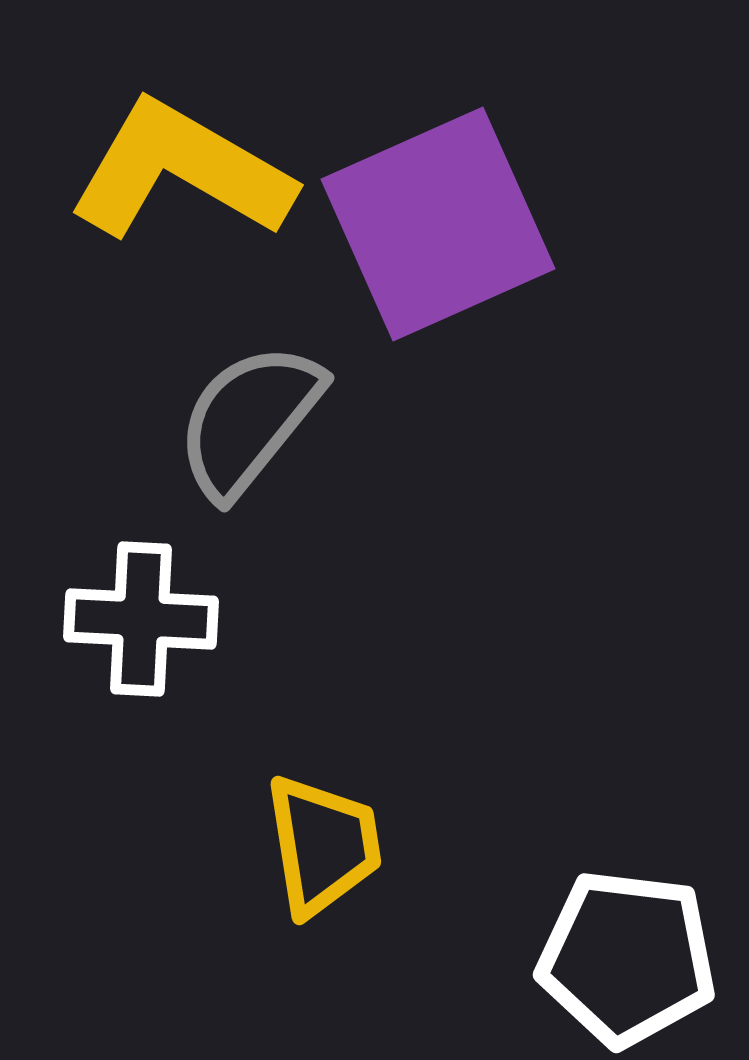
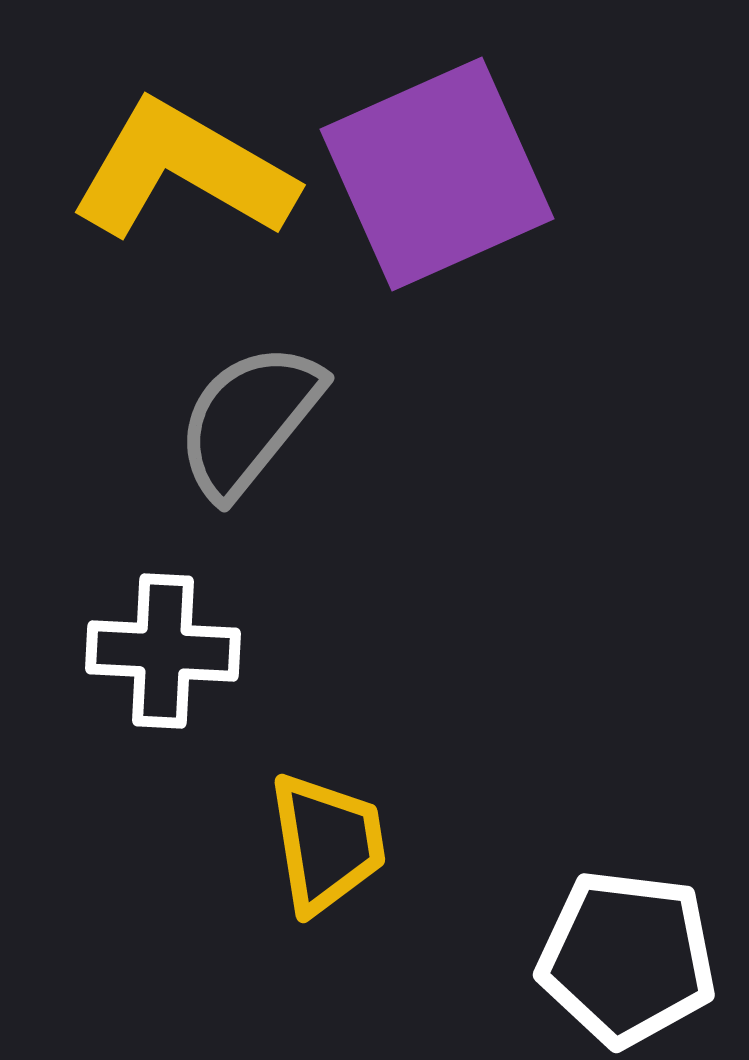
yellow L-shape: moved 2 px right
purple square: moved 1 px left, 50 px up
white cross: moved 22 px right, 32 px down
yellow trapezoid: moved 4 px right, 2 px up
